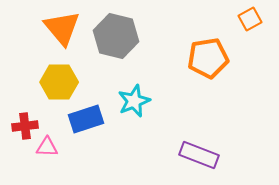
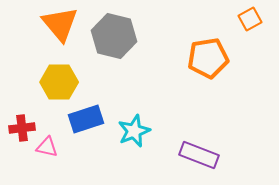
orange triangle: moved 2 px left, 4 px up
gray hexagon: moved 2 px left
cyan star: moved 30 px down
red cross: moved 3 px left, 2 px down
pink triangle: rotated 10 degrees clockwise
